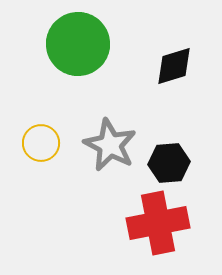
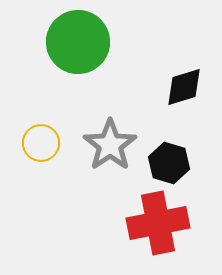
green circle: moved 2 px up
black diamond: moved 10 px right, 21 px down
gray star: rotated 10 degrees clockwise
black hexagon: rotated 21 degrees clockwise
